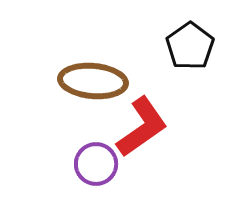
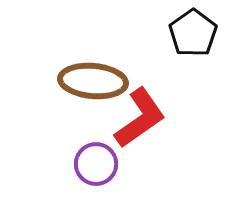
black pentagon: moved 3 px right, 13 px up
red L-shape: moved 2 px left, 9 px up
